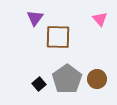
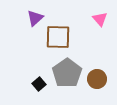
purple triangle: rotated 12 degrees clockwise
gray pentagon: moved 6 px up
